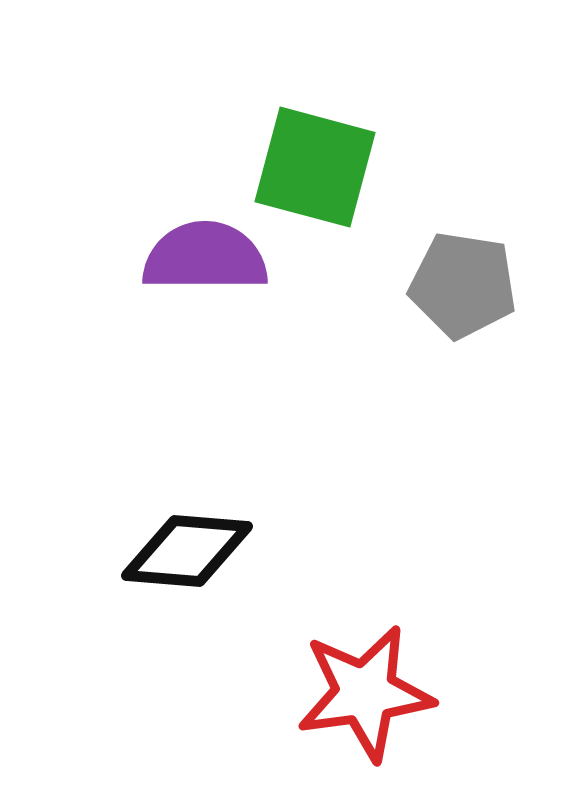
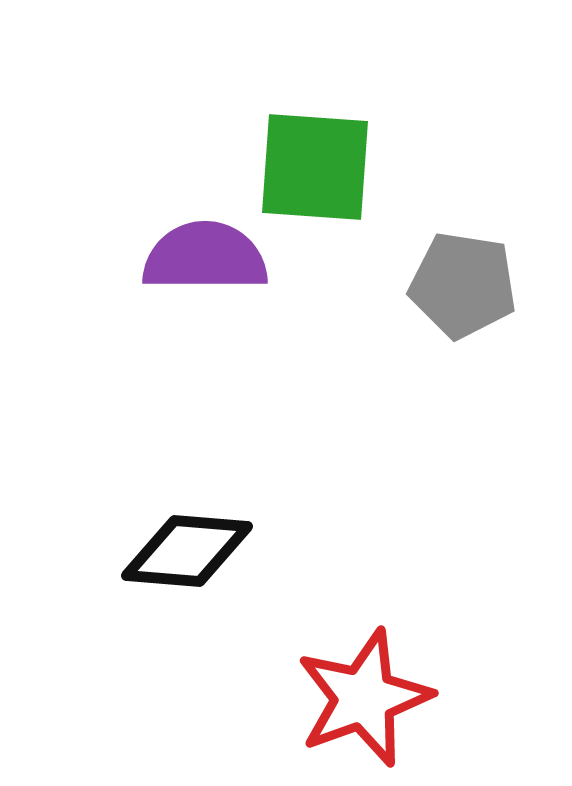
green square: rotated 11 degrees counterclockwise
red star: moved 1 px left, 5 px down; rotated 12 degrees counterclockwise
